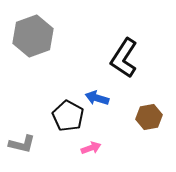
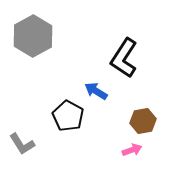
gray hexagon: rotated 9 degrees counterclockwise
blue arrow: moved 1 px left, 7 px up; rotated 15 degrees clockwise
brown hexagon: moved 6 px left, 4 px down
gray L-shape: rotated 44 degrees clockwise
pink arrow: moved 41 px right, 2 px down
